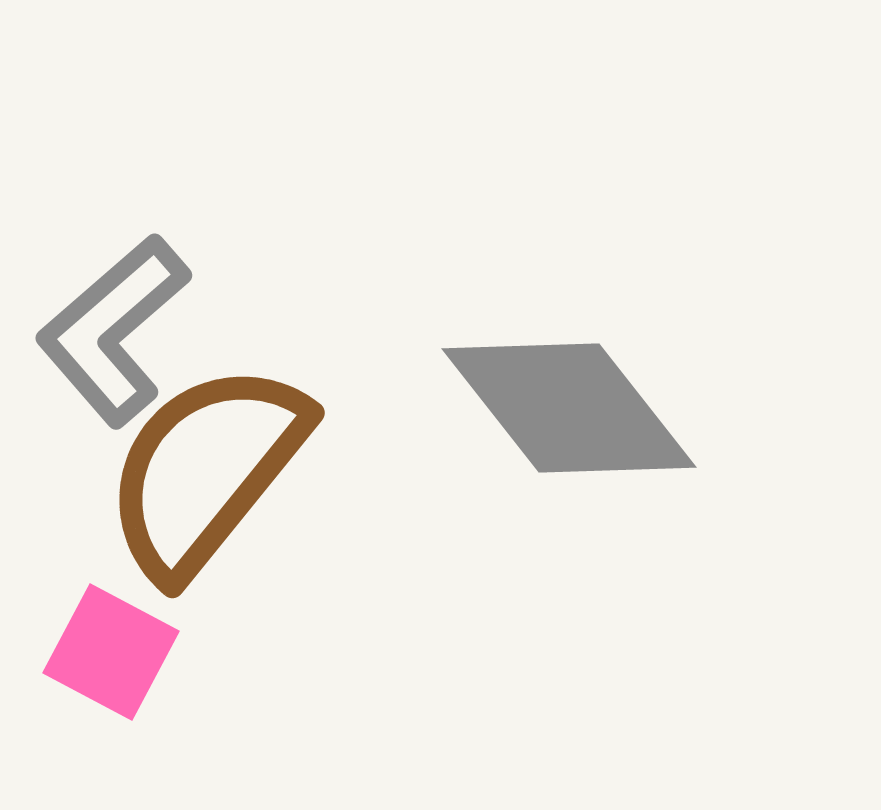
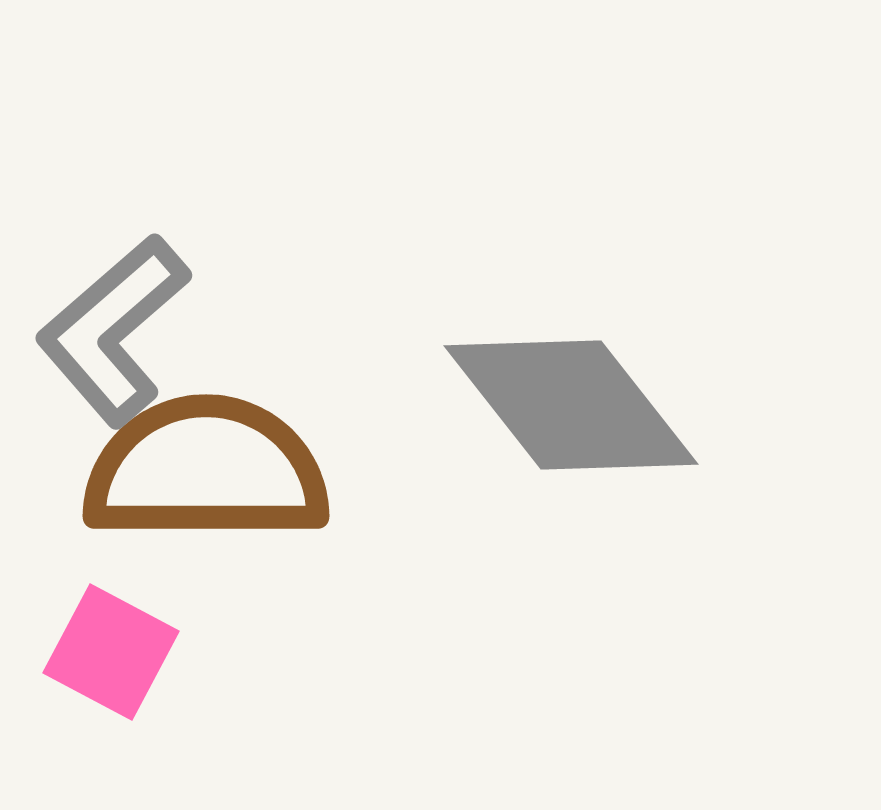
gray diamond: moved 2 px right, 3 px up
brown semicircle: rotated 51 degrees clockwise
